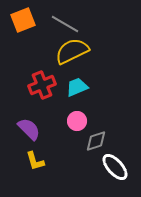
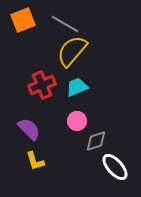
yellow semicircle: rotated 24 degrees counterclockwise
